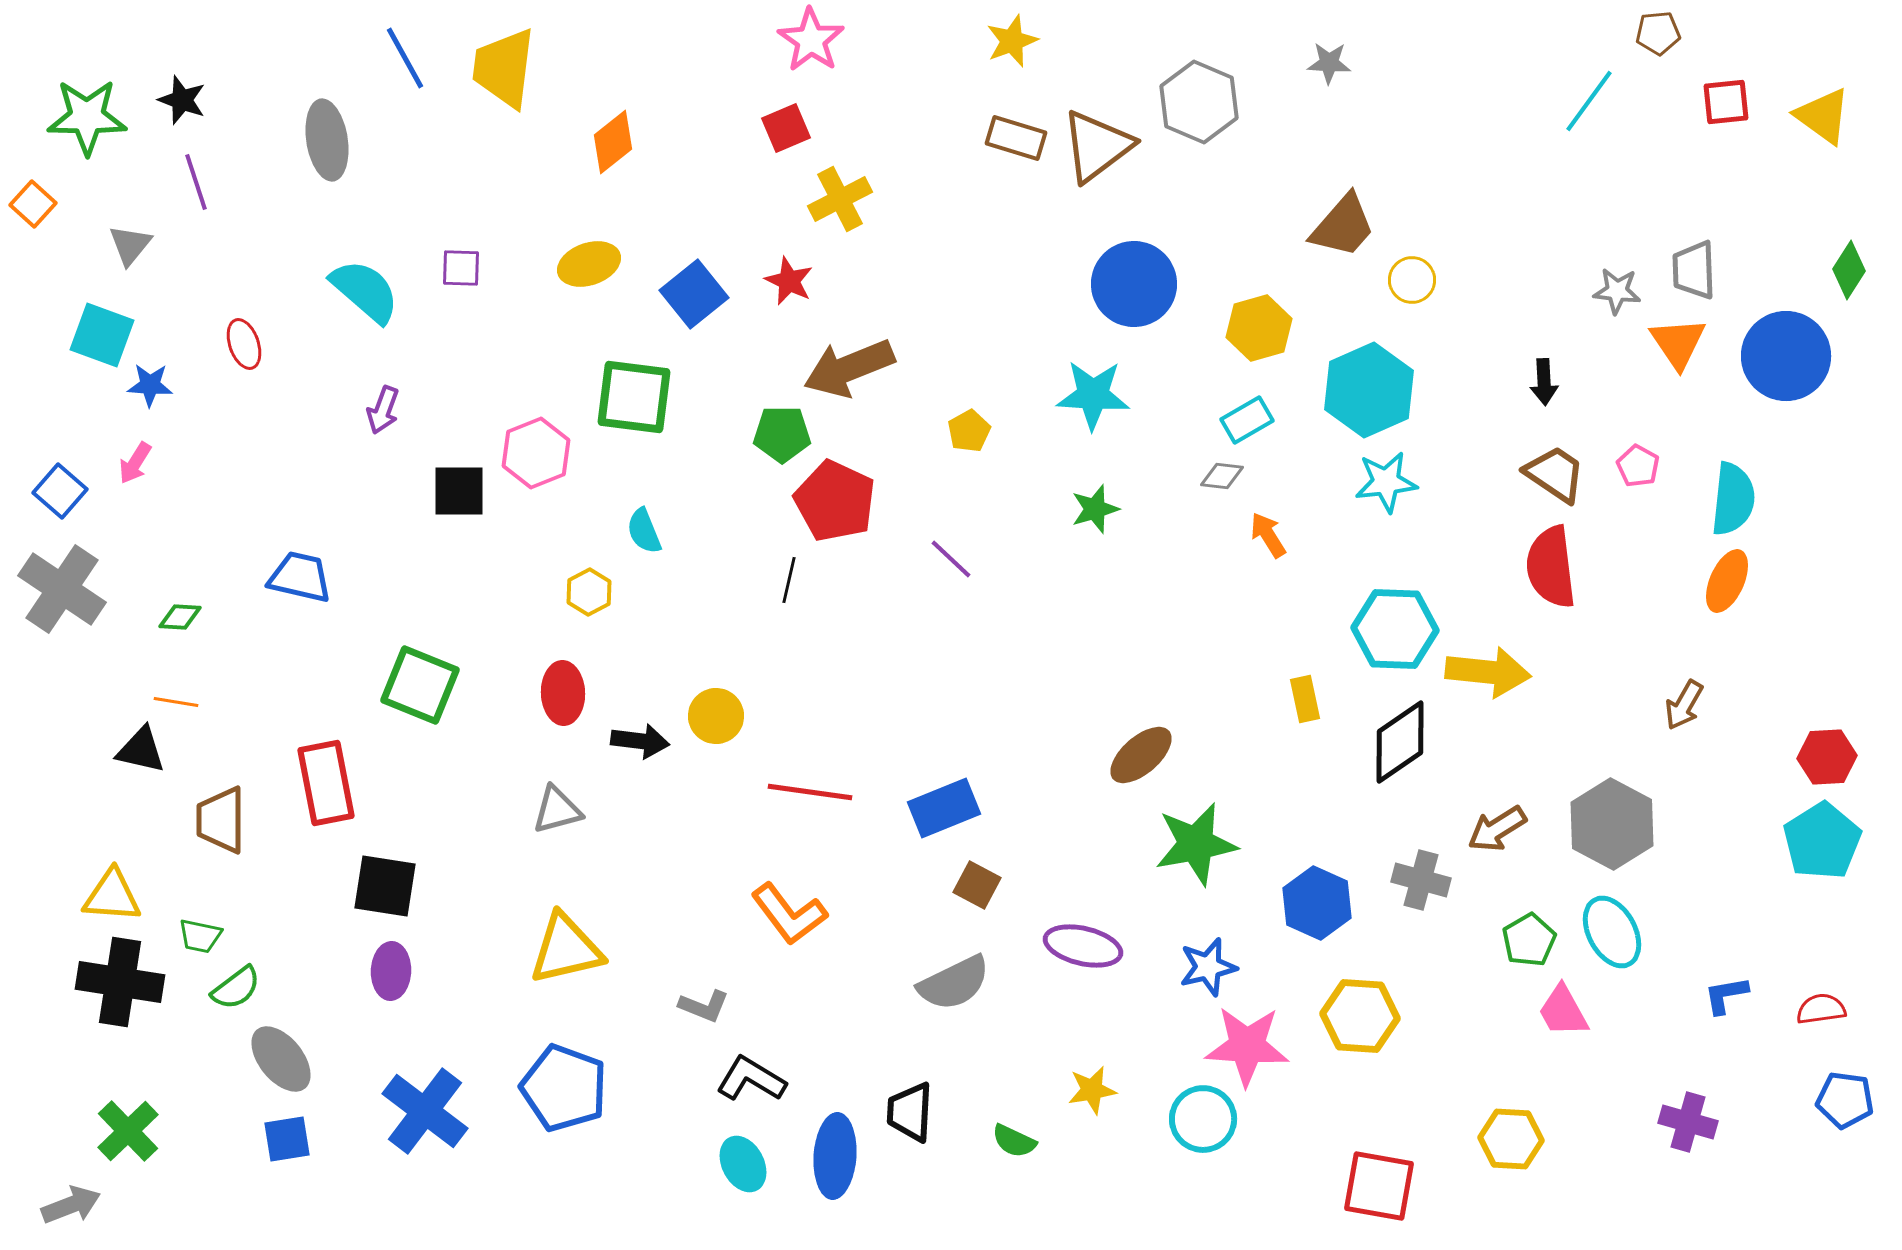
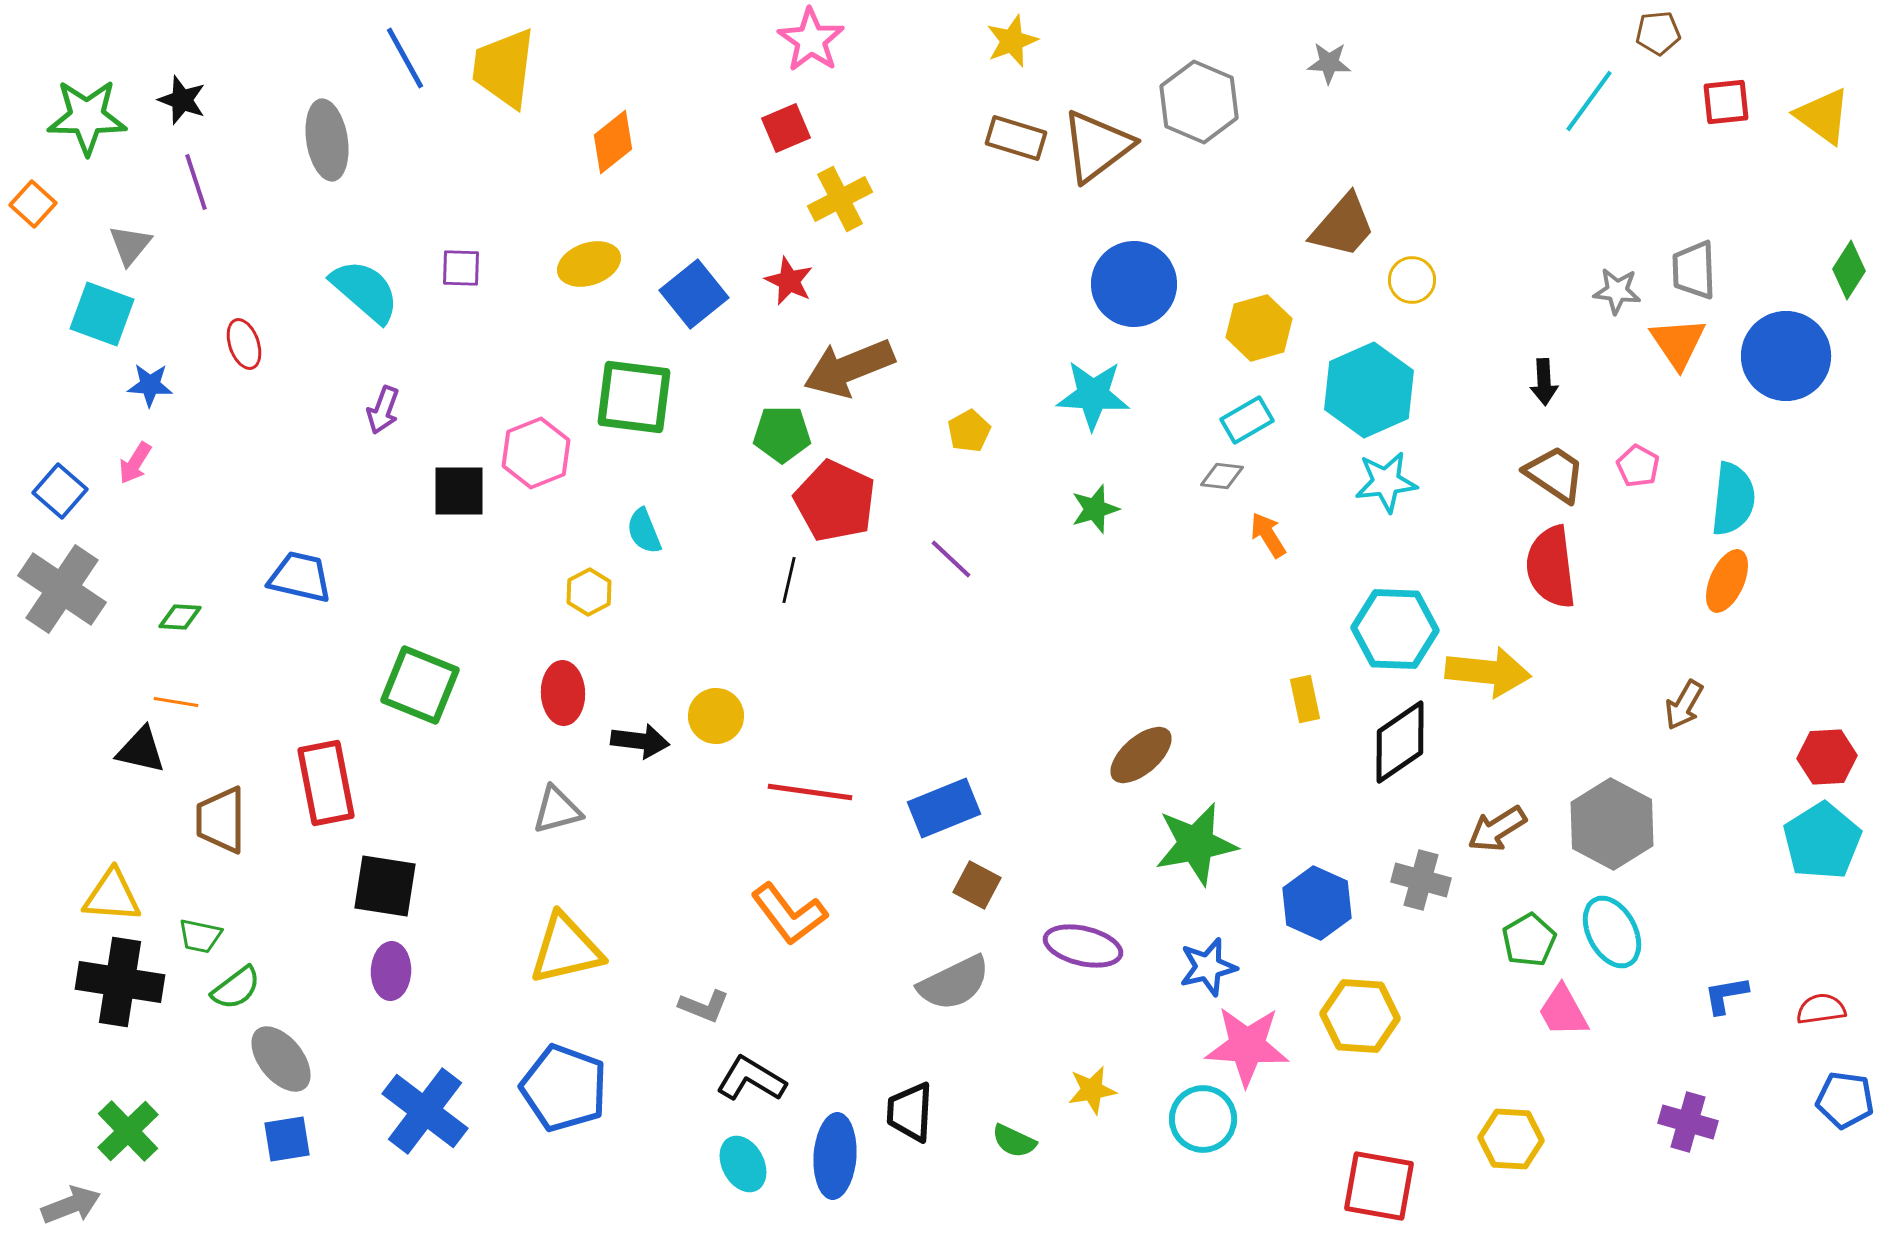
cyan square at (102, 335): moved 21 px up
